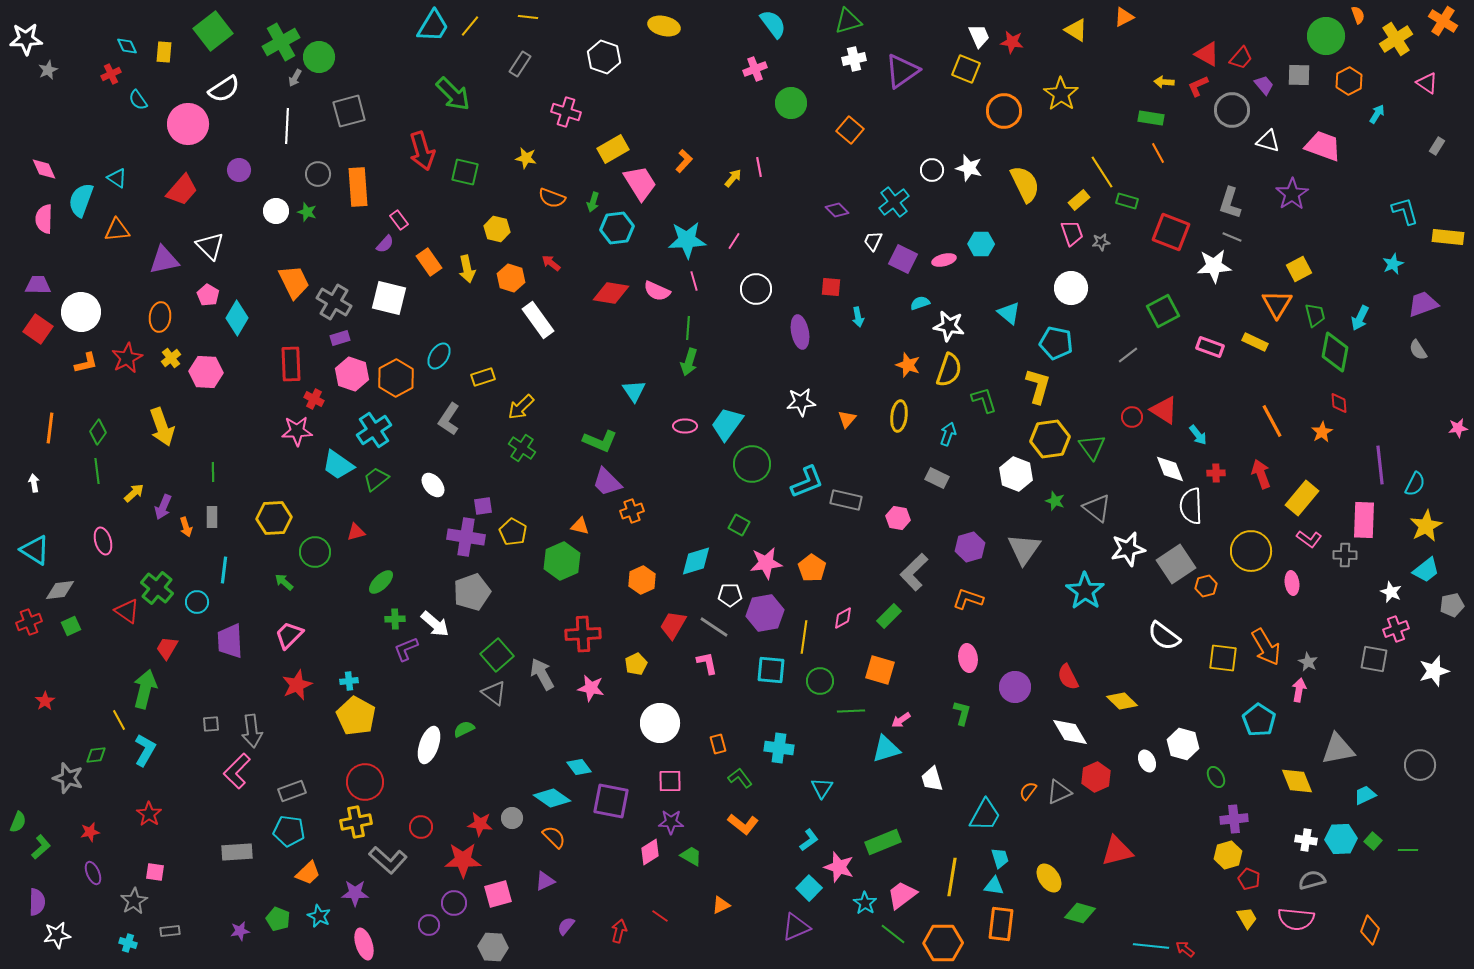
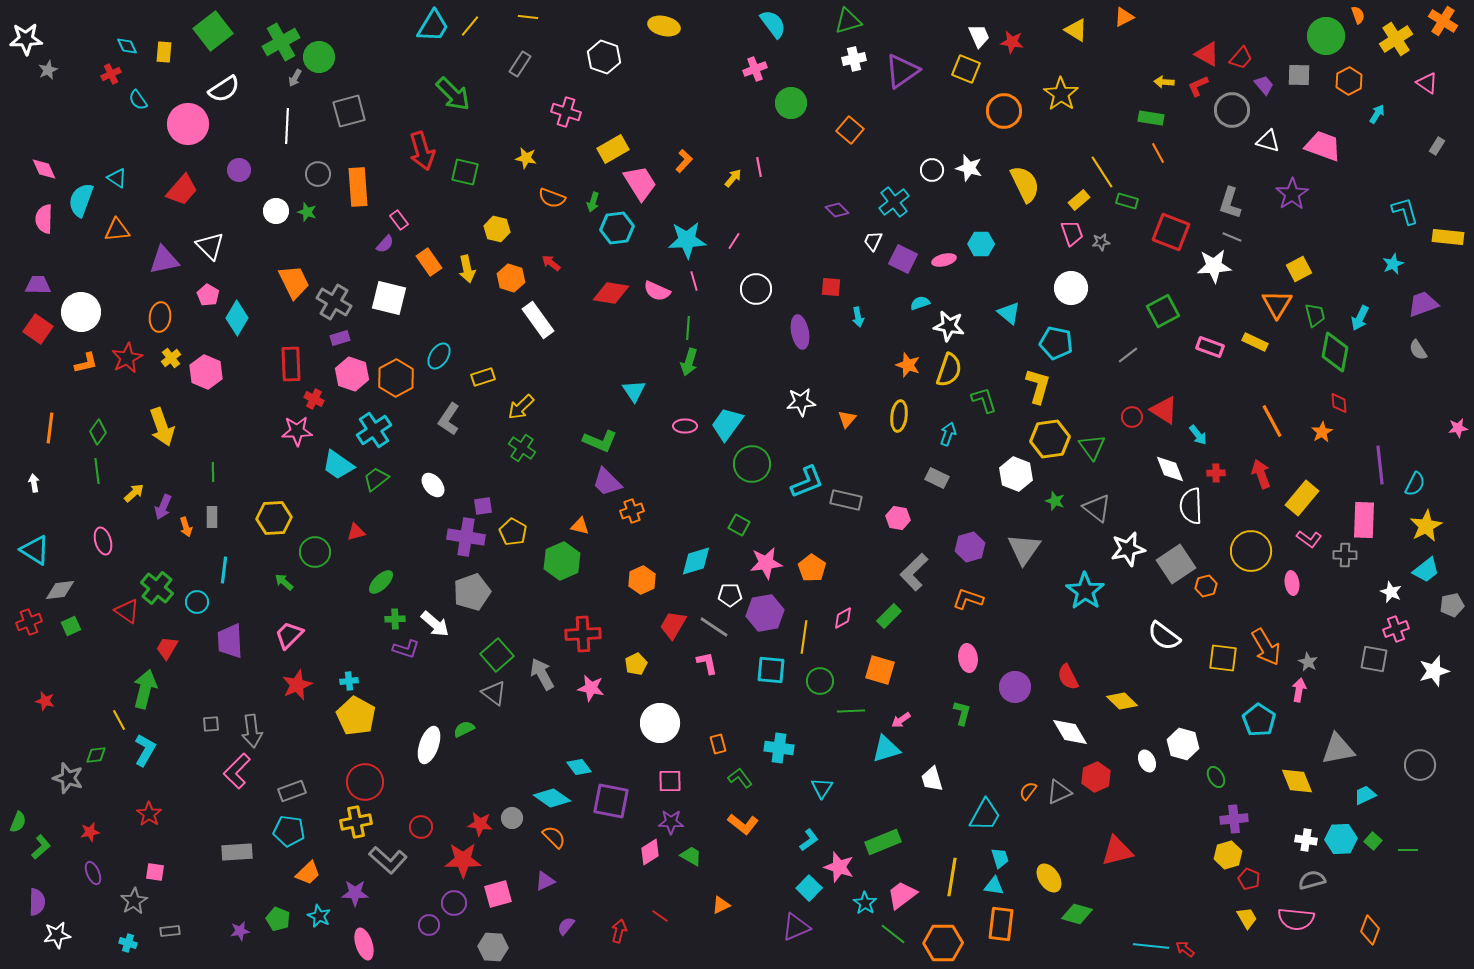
pink hexagon at (206, 372): rotated 20 degrees clockwise
purple L-shape at (406, 649): rotated 140 degrees counterclockwise
red star at (45, 701): rotated 24 degrees counterclockwise
green diamond at (1080, 913): moved 3 px left, 1 px down
